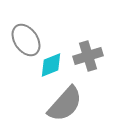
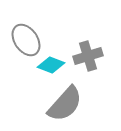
cyan diamond: rotated 44 degrees clockwise
